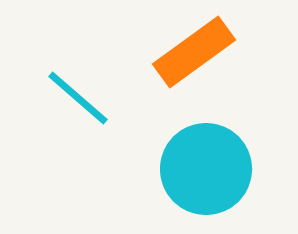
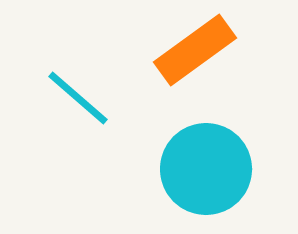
orange rectangle: moved 1 px right, 2 px up
